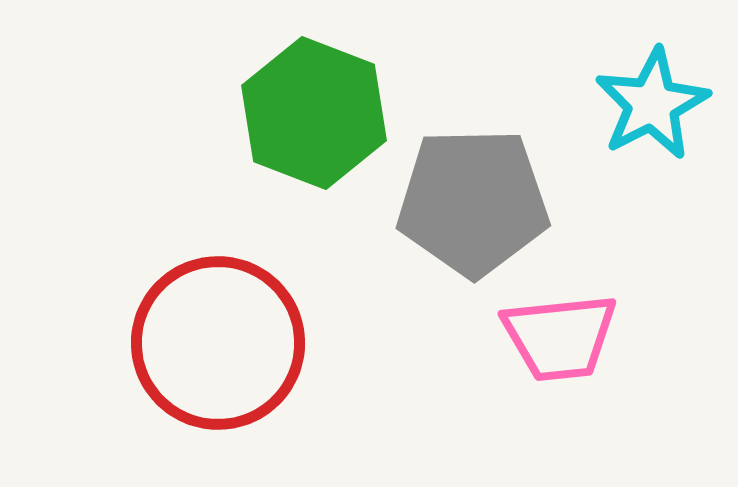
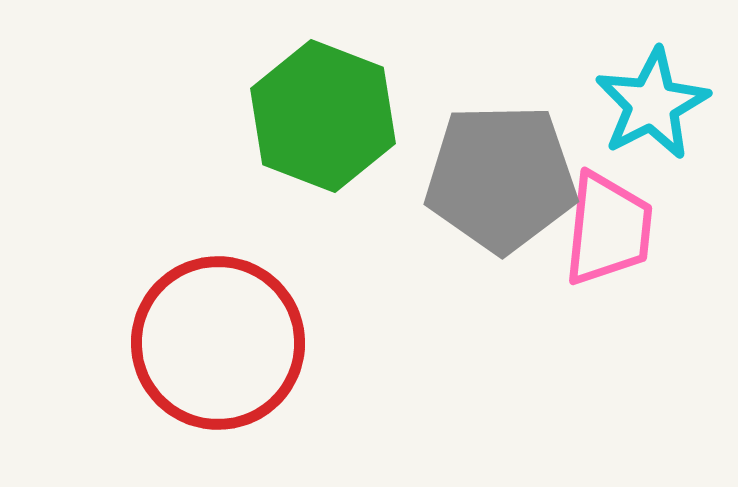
green hexagon: moved 9 px right, 3 px down
gray pentagon: moved 28 px right, 24 px up
pink trapezoid: moved 48 px right, 108 px up; rotated 78 degrees counterclockwise
